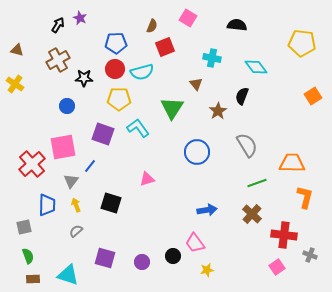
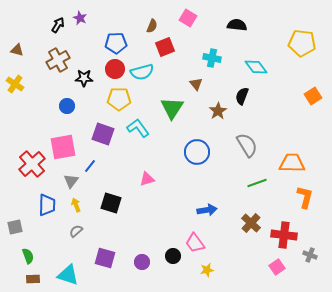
brown cross at (252, 214): moved 1 px left, 9 px down
gray square at (24, 227): moved 9 px left
